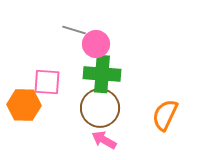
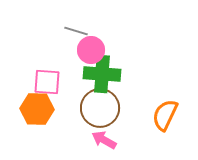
gray line: moved 2 px right, 1 px down
pink circle: moved 5 px left, 6 px down
orange hexagon: moved 13 px right, 4 px down
